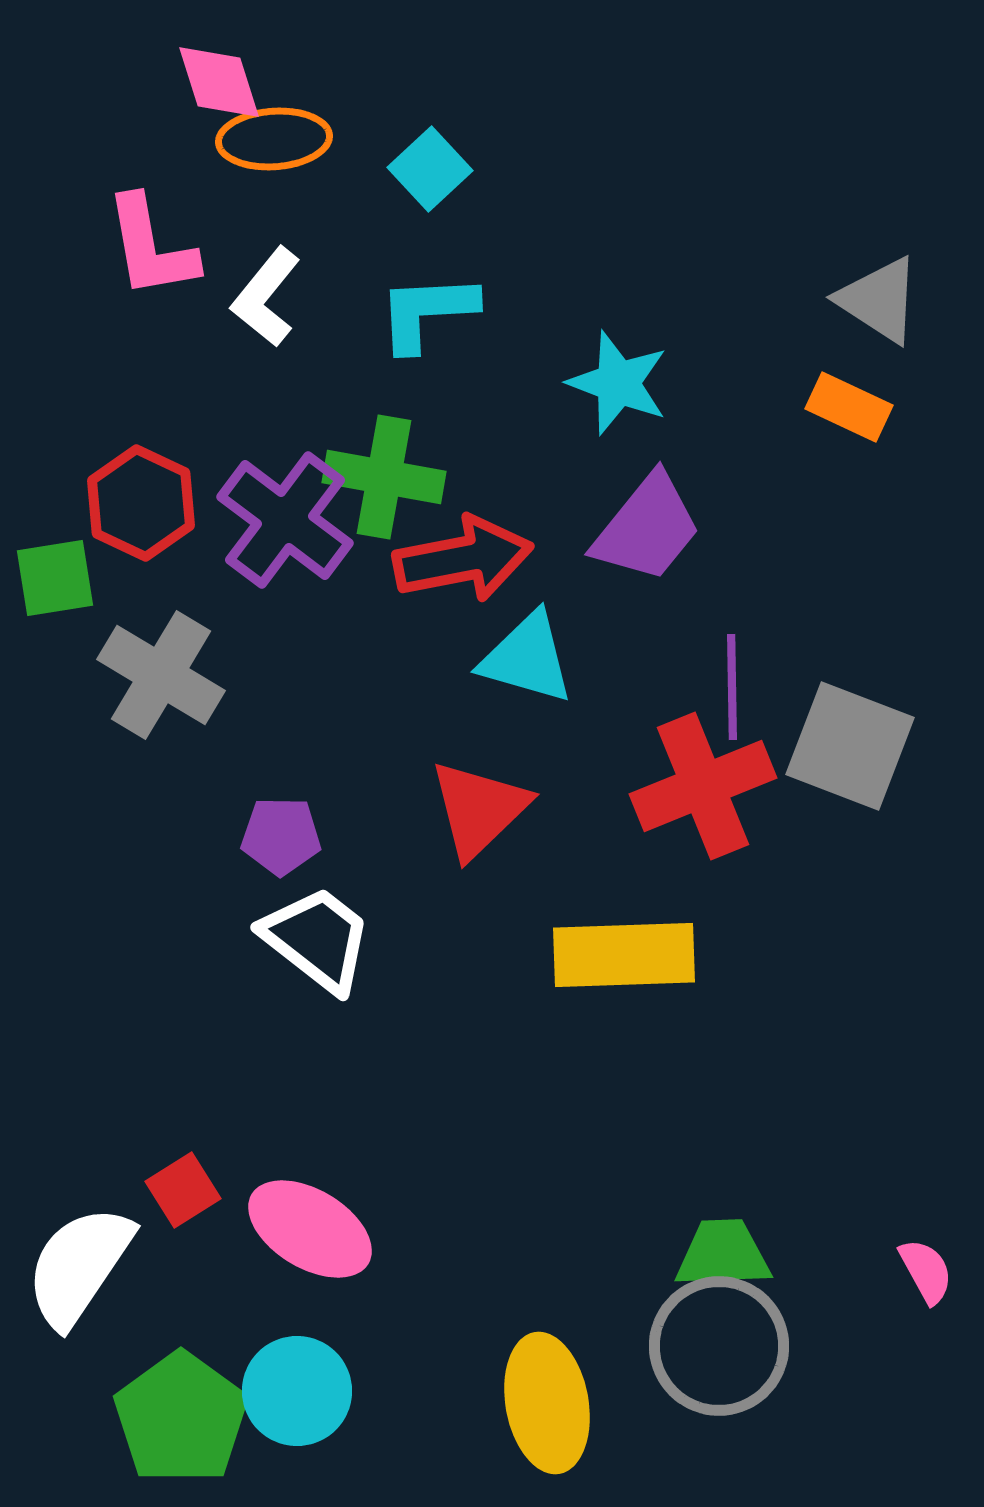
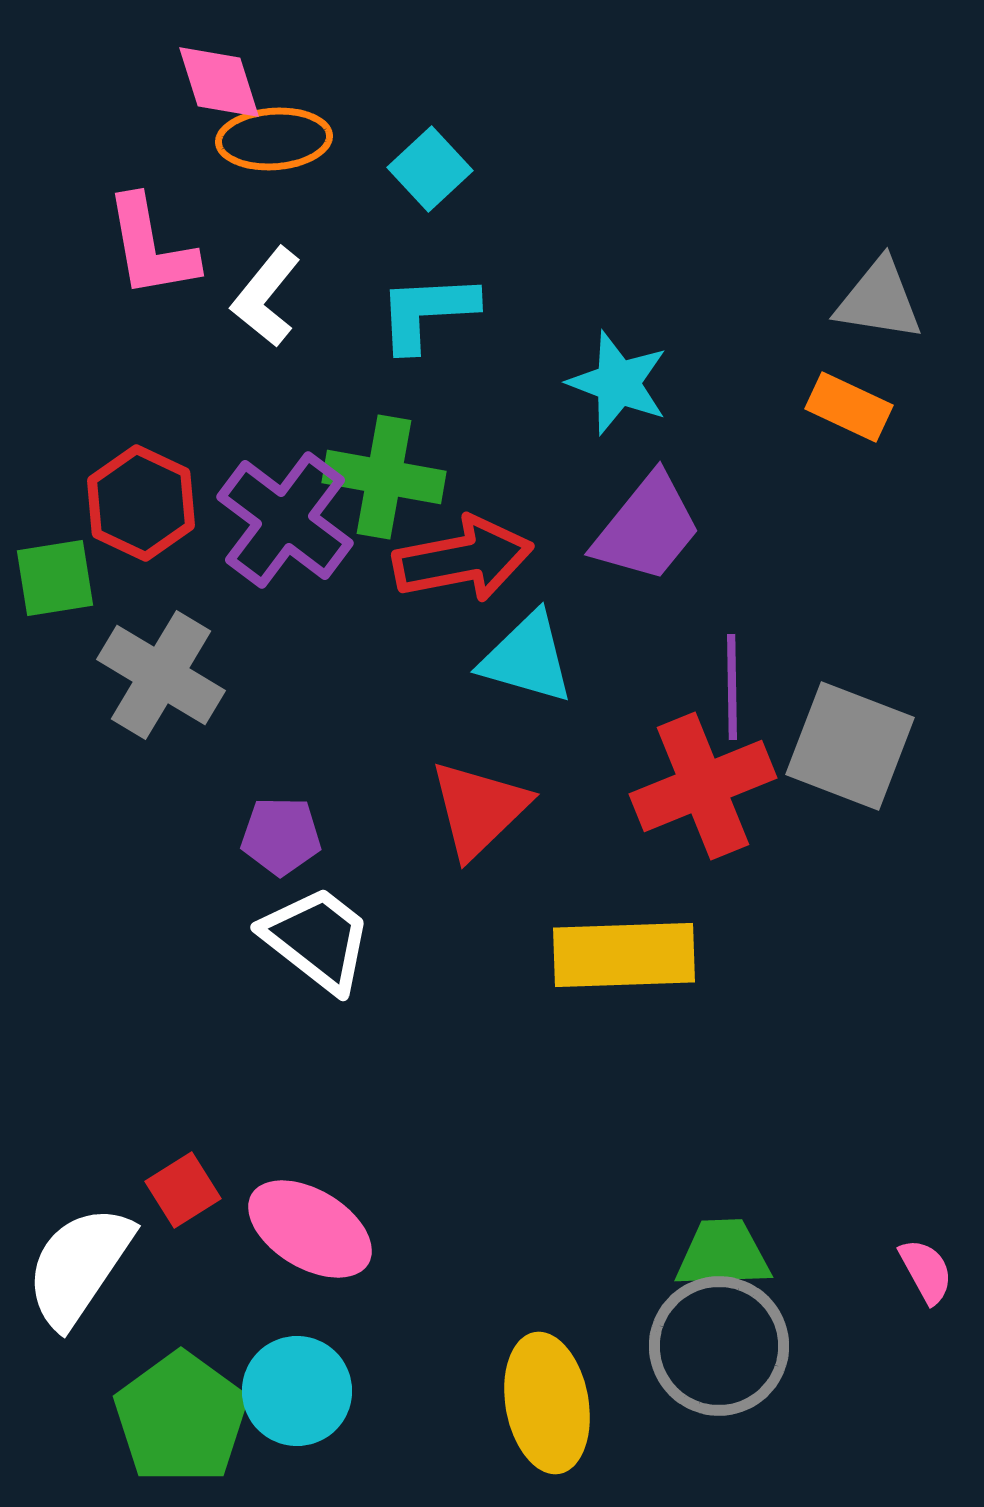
gray triangle: rotated 24 degrees counterclockwise
